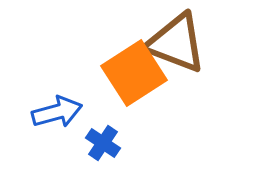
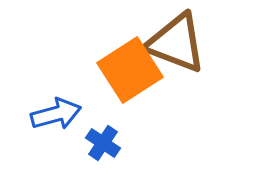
orange square: moved 4 px left, 3 px up
blue arrow: moved 1 px left, 2 px down
